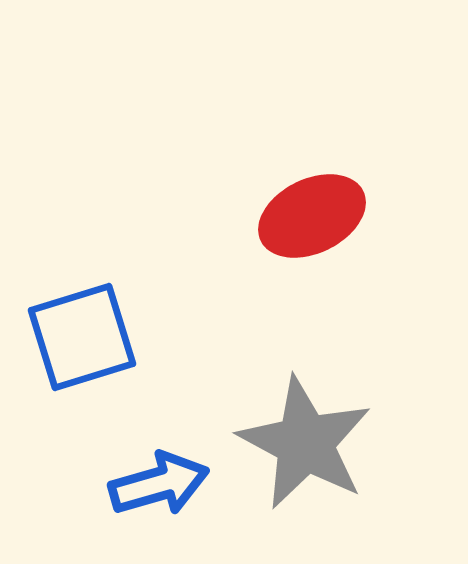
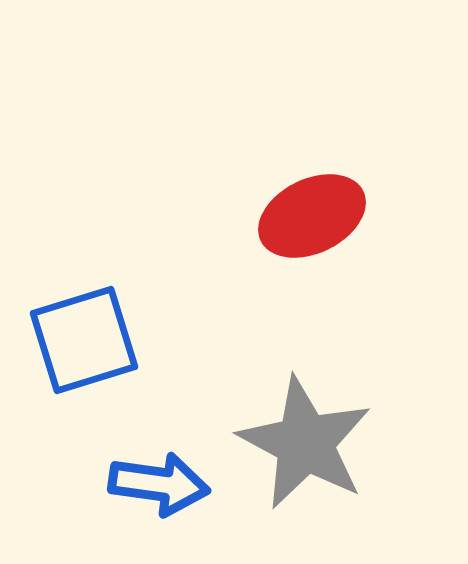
blue square: moved 2 px right, 3 px down
blue arrow: rotated 24 degrees clockwise
